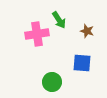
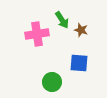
green arrow: moved 3 px right
brown star: moved 6 px left, 1 px up
blue square: moved 3 px left
